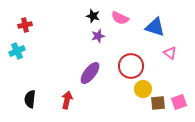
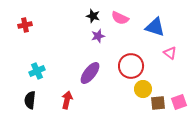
cyan cross: moved 20 px right, 20 px down
black semicircle: moved 1 px down
